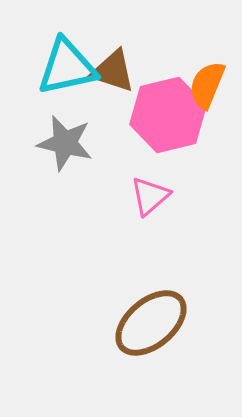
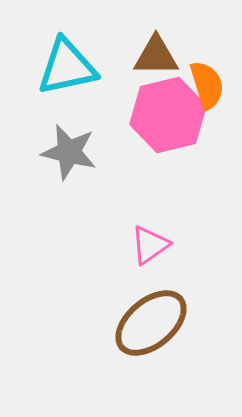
brown triangle: moved 43 px right, 15 px up; rotated 18 degrees counterclockwise
orange semicircle: rotated 141 degrees clockwise
gray star: moved 4 px right, 9 px down
pink triangle: moved 49 px down; rotated 6 degrees clockwise
